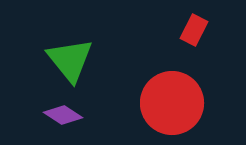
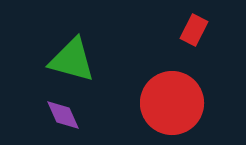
green triangle: moved 2 px right; rotated 36 degrees counterclockwise
purple diamond: rotated 33 degrees clockwise
